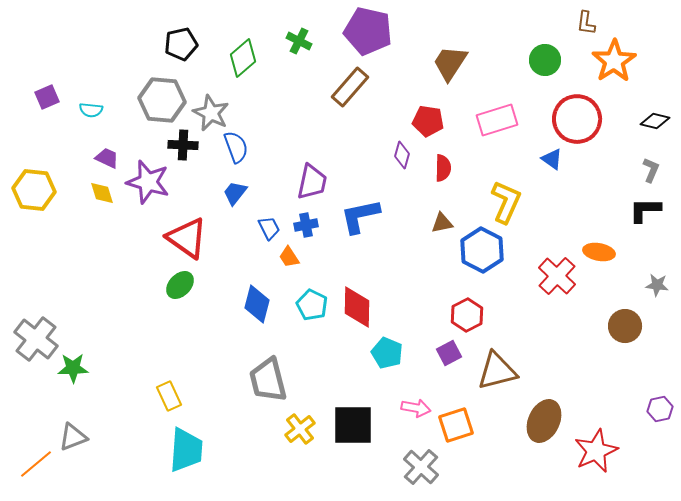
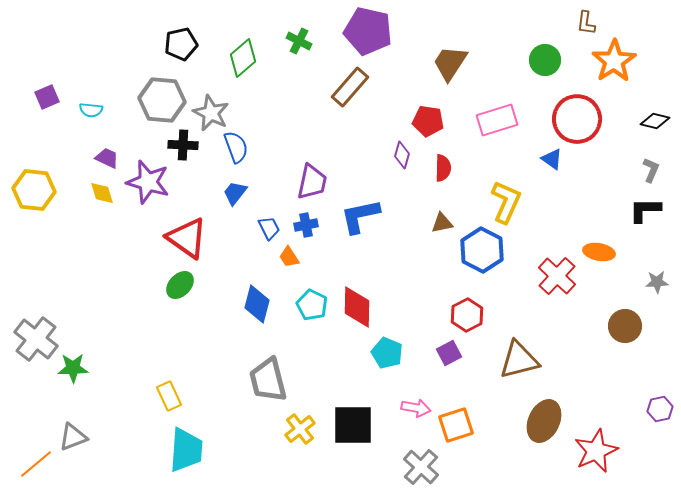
gray star at (657, 285): moved 3 px up; rotated 10 degrees counterclockwise
brown triangle at (497, 371): moved 22 px right, 11 px up
